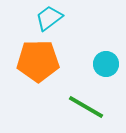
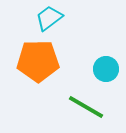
cyan circle: moved 5 px down
